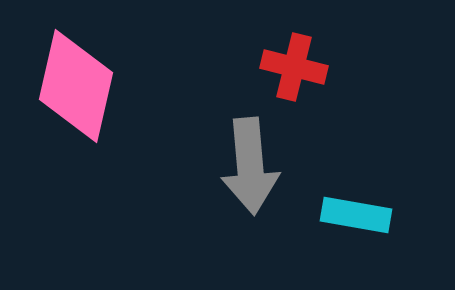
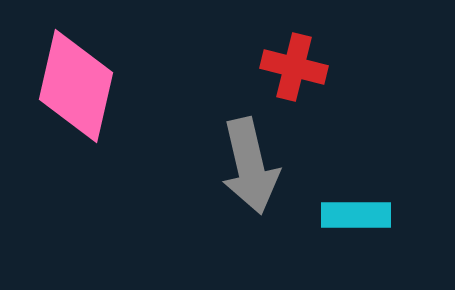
gray arrow: rotated 8 degrees counterclockwise
cyan rectangle: rotated 10 degrees counterclockwise
